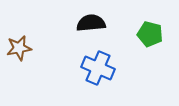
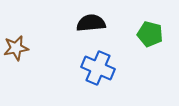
brown star: moved 3 px left
